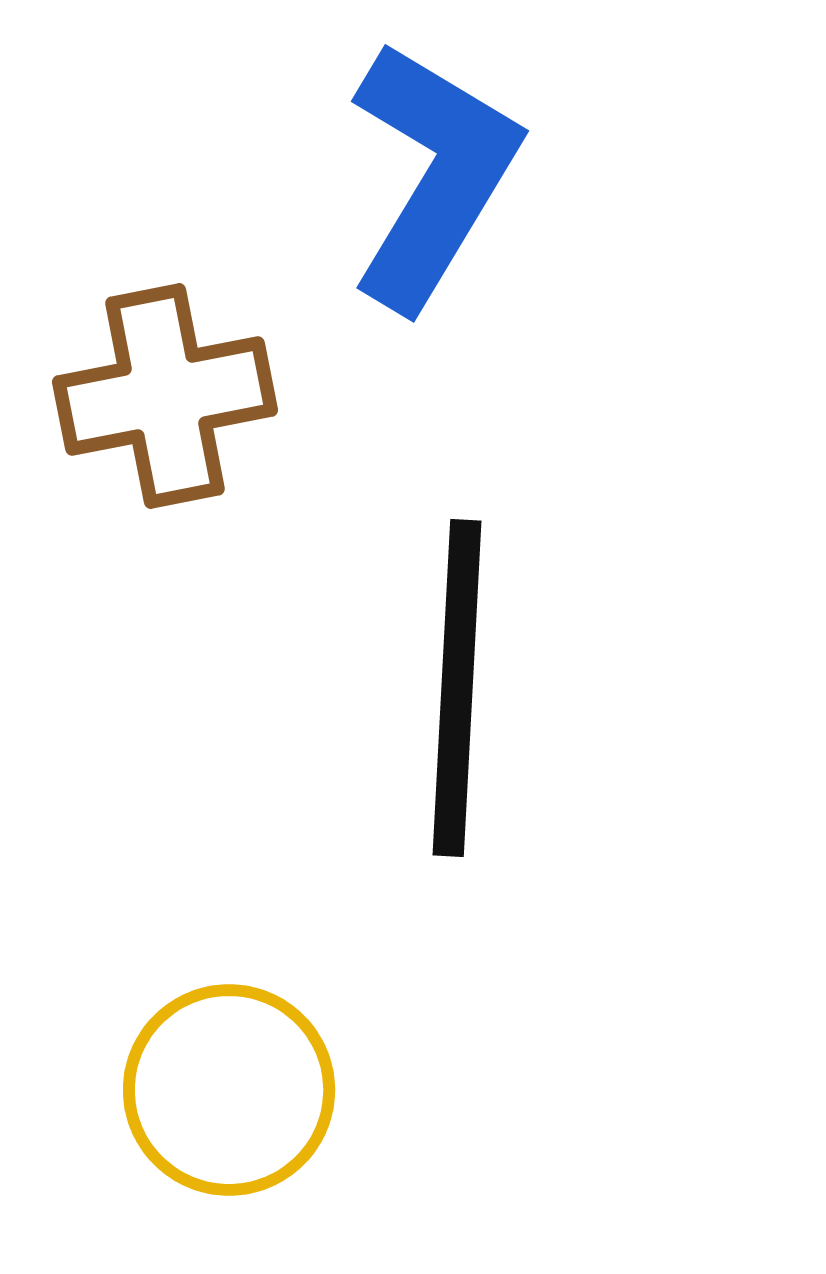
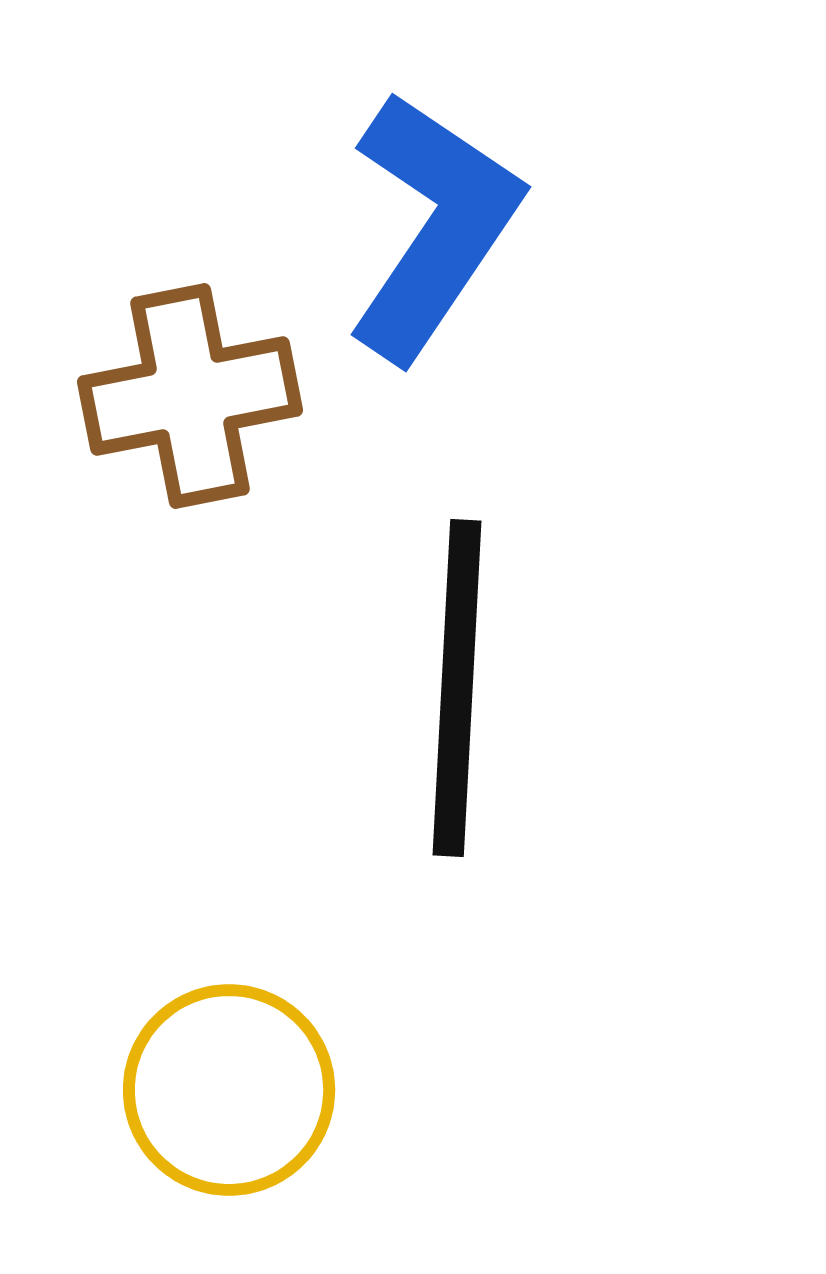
blue L-shape: moved 51 px down; rotated 3 degrees clockwise
brown cross: moved 25 px right
